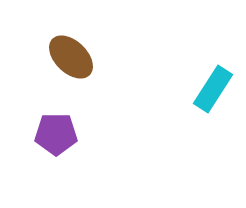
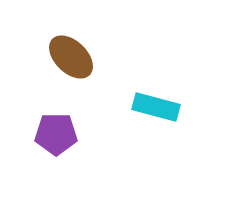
cyan rectangle: moved 57 px left, 18 px down; rotated 72 degrees clockwise
